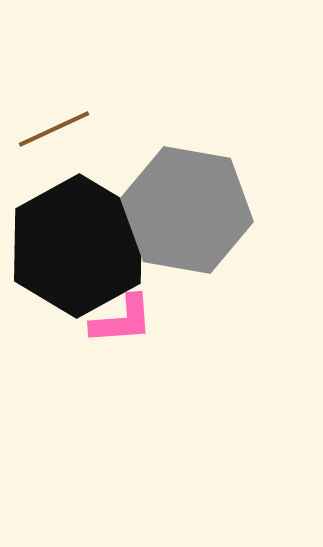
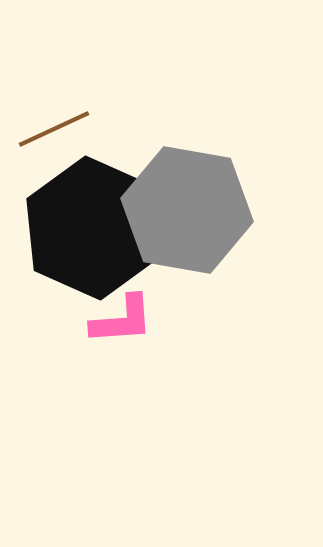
black hexagon: moved 15 px right, 18 px up; rotated 7 degrees counterclockwise
